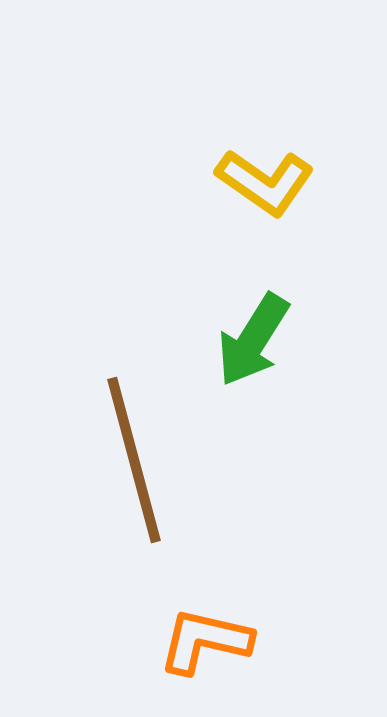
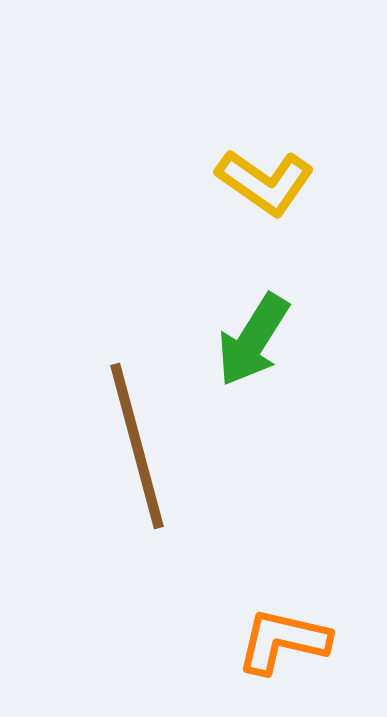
brown line: moved 3 px right, 14 px up
orange L-shape: moved 78 px right
